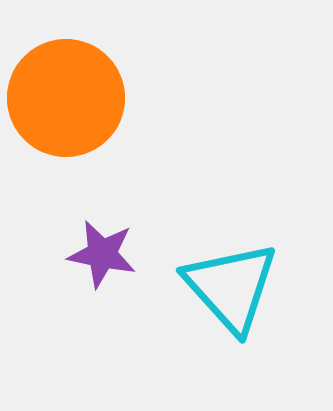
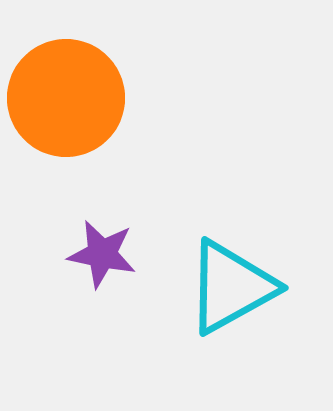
cyan triangle: rotated 43 degrees clockwise
